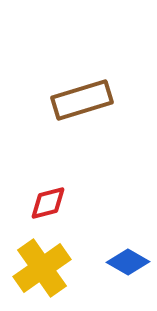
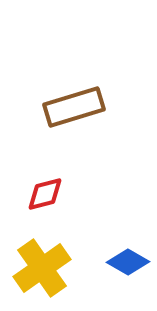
brown rectangle: moved 8 px left, 7 px down
red diamond: moved 3 px left, 9 px up
